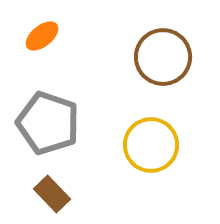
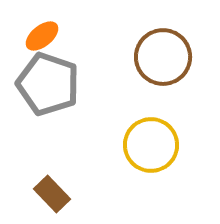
gray pentagon: moved 39 px up
